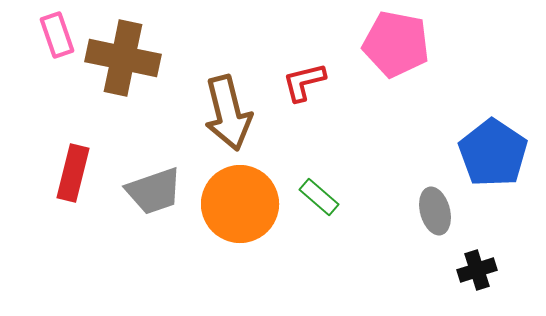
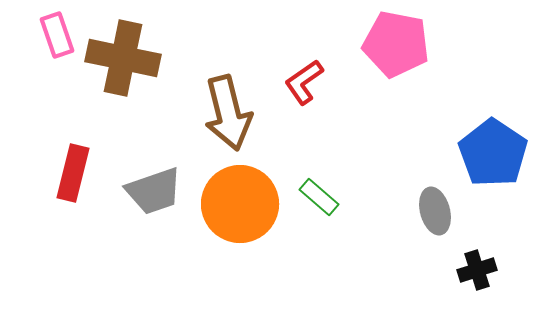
red L-shape: rotated 21 degrees counterclockwise
